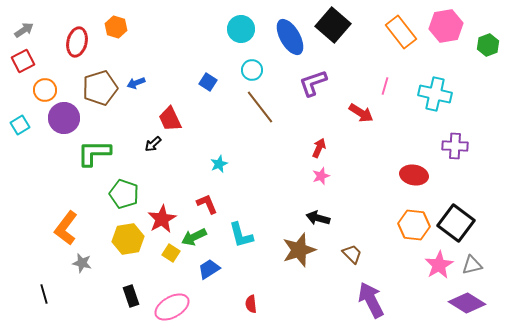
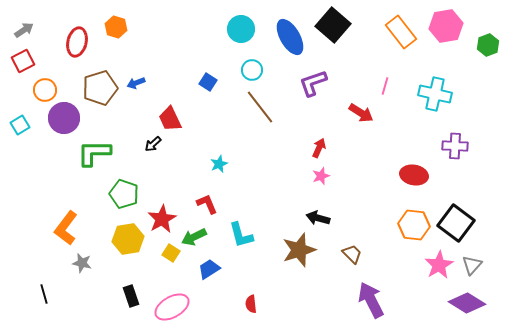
gray triangle at (472, 265): rotated 35 degrees counterclockwise
